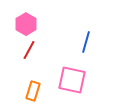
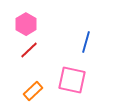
red line: rotated 18 degrees clockwise
orange rectangle: rotated 30 degrees clockwise
